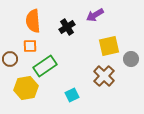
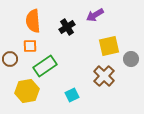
yellow hexagon: moved 1 px right, 3 px down
